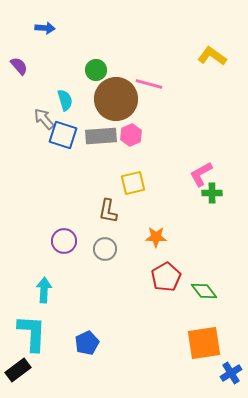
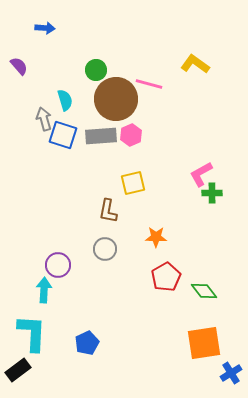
yellow L-shape: moved 17 px left, 8 px down
gray arrow: rotated 25 degrees clockwise
purple circle: moved 6 px left, 24 px down
